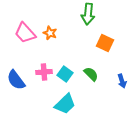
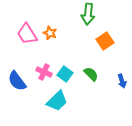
pink trapezoid: moved 2 px right, 1 px down; rotated 10 degrees clockwise
orange square: moved 2 px up; rotated 30 degrees clockwise
pink cross: rotated 28 degrees clockwise
blue semicircle: moved 1 px right, 1 px down
cyan trapezoid: moved 8 px left, 3 px up
